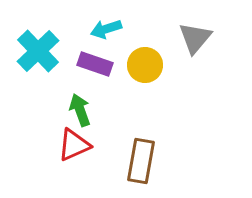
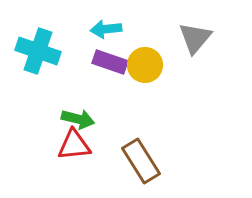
cyan arrow: rotated 12 degrees clockwise
cyan cross: rotated 27 degrees counterclockwise
purple rectangle: moved 15 px right, 2 px up
green arrow: moved 2 px left, 9 px down; rotated 124 degrees clockwise
red triangle: rotated 18 degrees clockwise
brown rectangle: rotated 42 degrees counterclockwise
